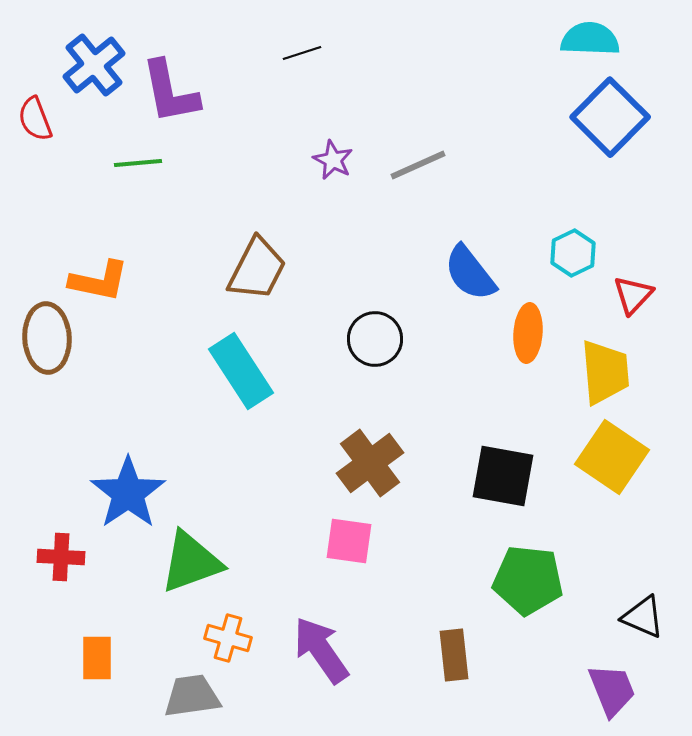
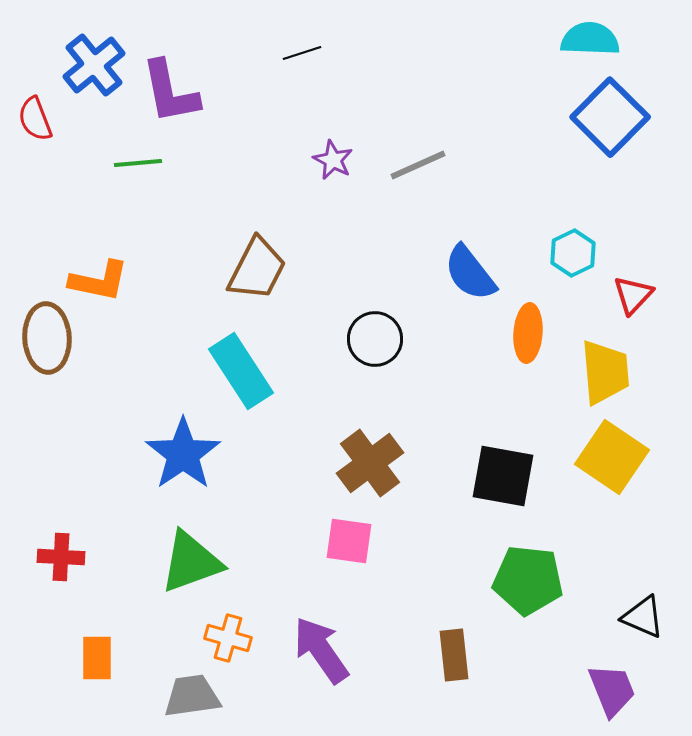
blue star: moved 55 px right, 39 px up
